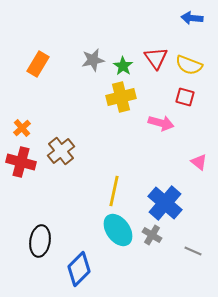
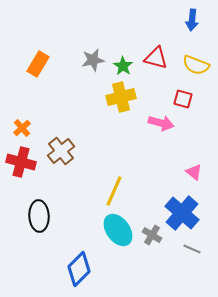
blue arrow: moved 2 px down; rotated 90 degrees counterclockwise
red triangle: rotated 40 degrees counterclockwise
yellow semicircle: moved 7 px right
red square: moved 2 px left, 2 px down
pink triangle: moved 5 px left, 10 px down
yellow line: rotated 12 degrees clockwise
blue cross: moved 17 px right, 10 px down
black ellipse: moved 1 px left, 25 px up; rotated 12 degrees counterclockwise
gray line: moved 1 px left, 2 px up
